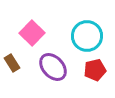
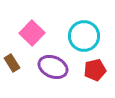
cyan circle: moved 3 px left
purple ellipse: rotated 24 degrees counterclockwise
